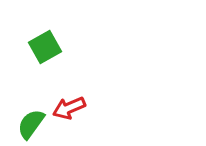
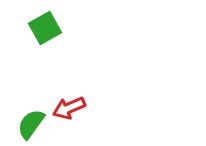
green square: moved 19 px up
